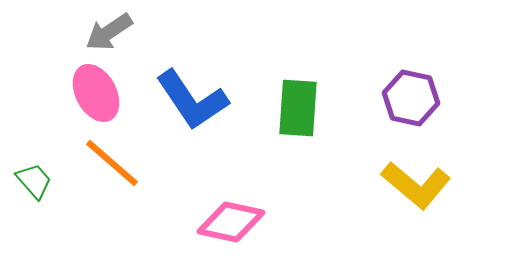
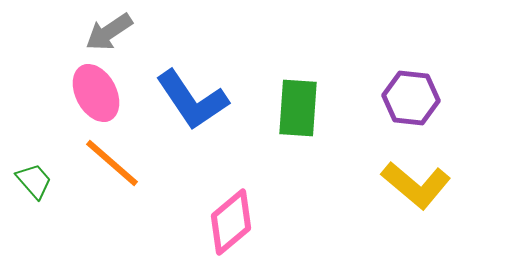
purple hexagon: rotated 6 degrees counterclockwise
pink diamond: rotated 52 degrees counterclockwise
